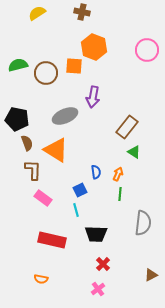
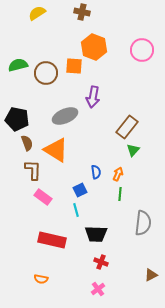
pink circle: moved 5 px left
green triangle: moved 1 px left, 2 px up; rotated 40 degrees clockwise
pink rectangle: moved 1 px up
red cross: moved 2 px left, 2 px up; rotated 24 degrees counterclockwise
